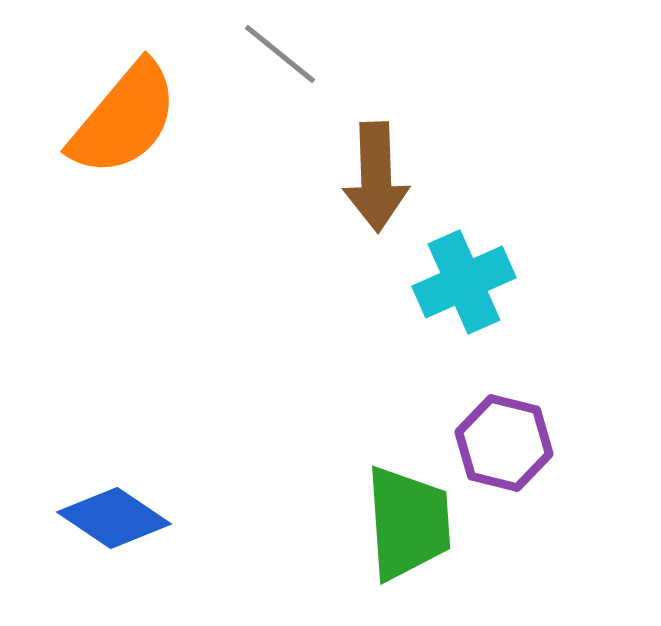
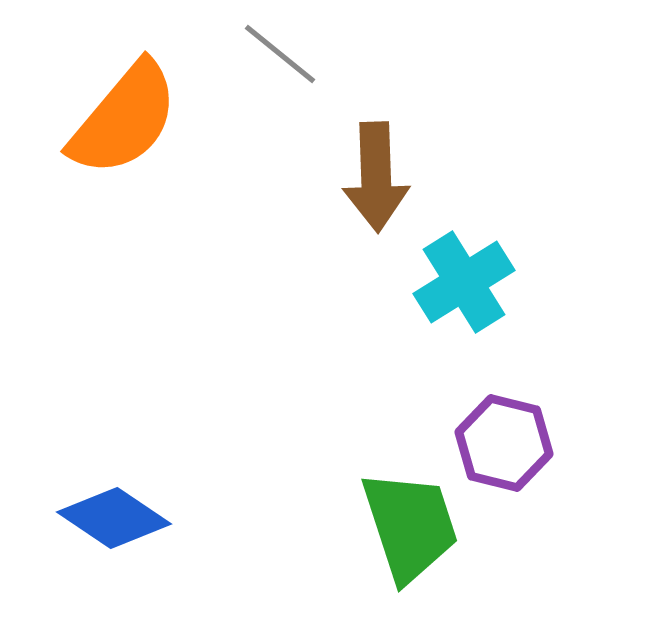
cyan cross: rotated 8 degrees counterclockwise
green trapezoid: moved 2 px right, 3 px down; rotated 14 degrees counterclockwise
